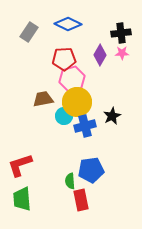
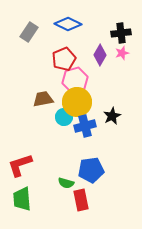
pink star: rotated 16 degrees counterclockwise
red pentagon: rotated 20 degrees counterclockwise
pink hexagon: moved 3 px right, 1 px down
cyan circle: moved 1 px down
green semicircle: moved 4 px left, 2 px down; rotated 70 degrees counterclockwise
